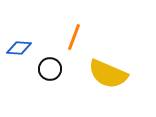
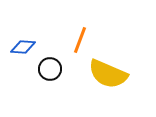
orange line: moved 6 px right, 3 px down
blue diamond: moved 4 px right, 1 px up
